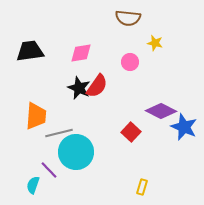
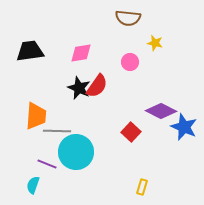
gray line: moved 2 px left, 2 px up; rotated 16 degrees clockwise
purple line: moved 2 px left, 6 px up; rotated 24 degrees counterclockwise
